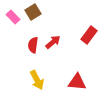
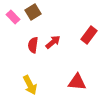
yellow arrow: moved 7 px left, 5 px down
